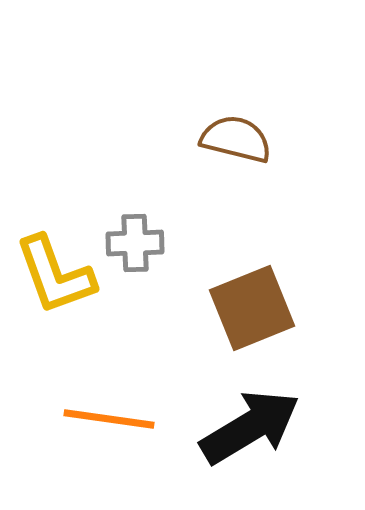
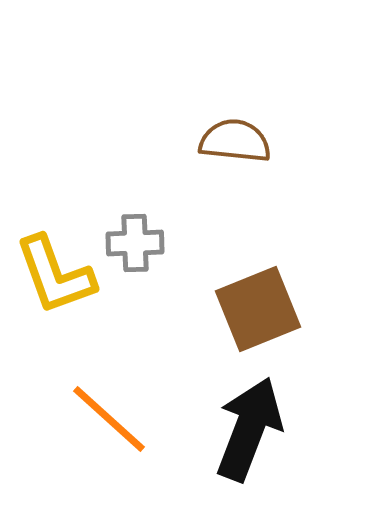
brown semicircle: moved 1 px left, 2 px down; rotated 8 degrees counterclockwise
brown square: moved 6 px right, 1 px down
orange line: rotated 34 degrees clockwise
black arrow: moved 1 px left, 2 px down; rotated 38 degrees counterclockwise
